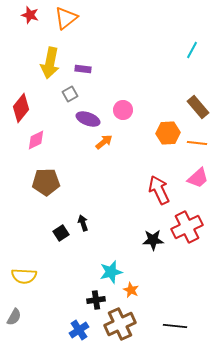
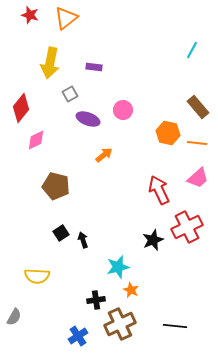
purple rectangle: moved 11 px right, 2 px up
orange hexagon: rotated 15 degrees clockwise
orange arrow: moved 13 px down
brown pentagon: moved 10 px right, 4 px down; rotated 16 degrees clockwise
black arrow: moved 17 px down
black star: rotated 20 degrees counterclockwise
cyan star: moved 7 px right, 5 px up
yellow semicircle: moved 13 px right
blue cross: moved 1 px left, 6 px down
